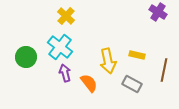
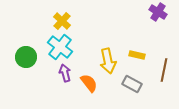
yellow cross: moved 4 px left, 5 px down
